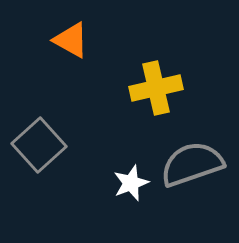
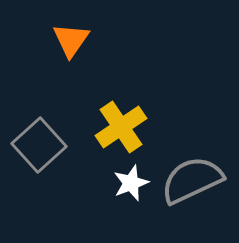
orange triangle: rotated 36 degrees clockwise
yellow cross: moved 35 px left, 39 px down; rotated 21 degrees counterclockwise
gray semicircle: moved 16 px down; rotated 6 degrees counterclockwise
